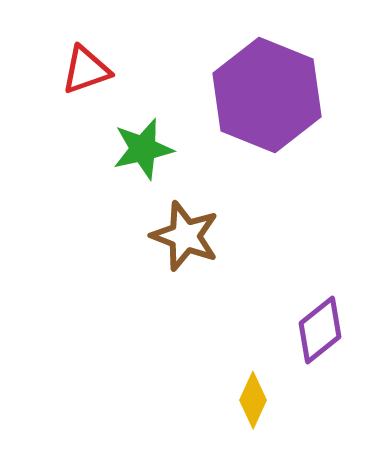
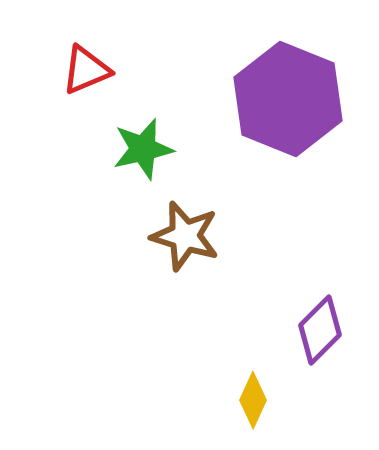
red triangle: rotated 4 degrees counterclockwise
purple hexagon: moved 21 px right, 4 px down
brown star: rotated 4 degrees counterclockwise
purple diamond: rotated 6 degrees counterclockwise
